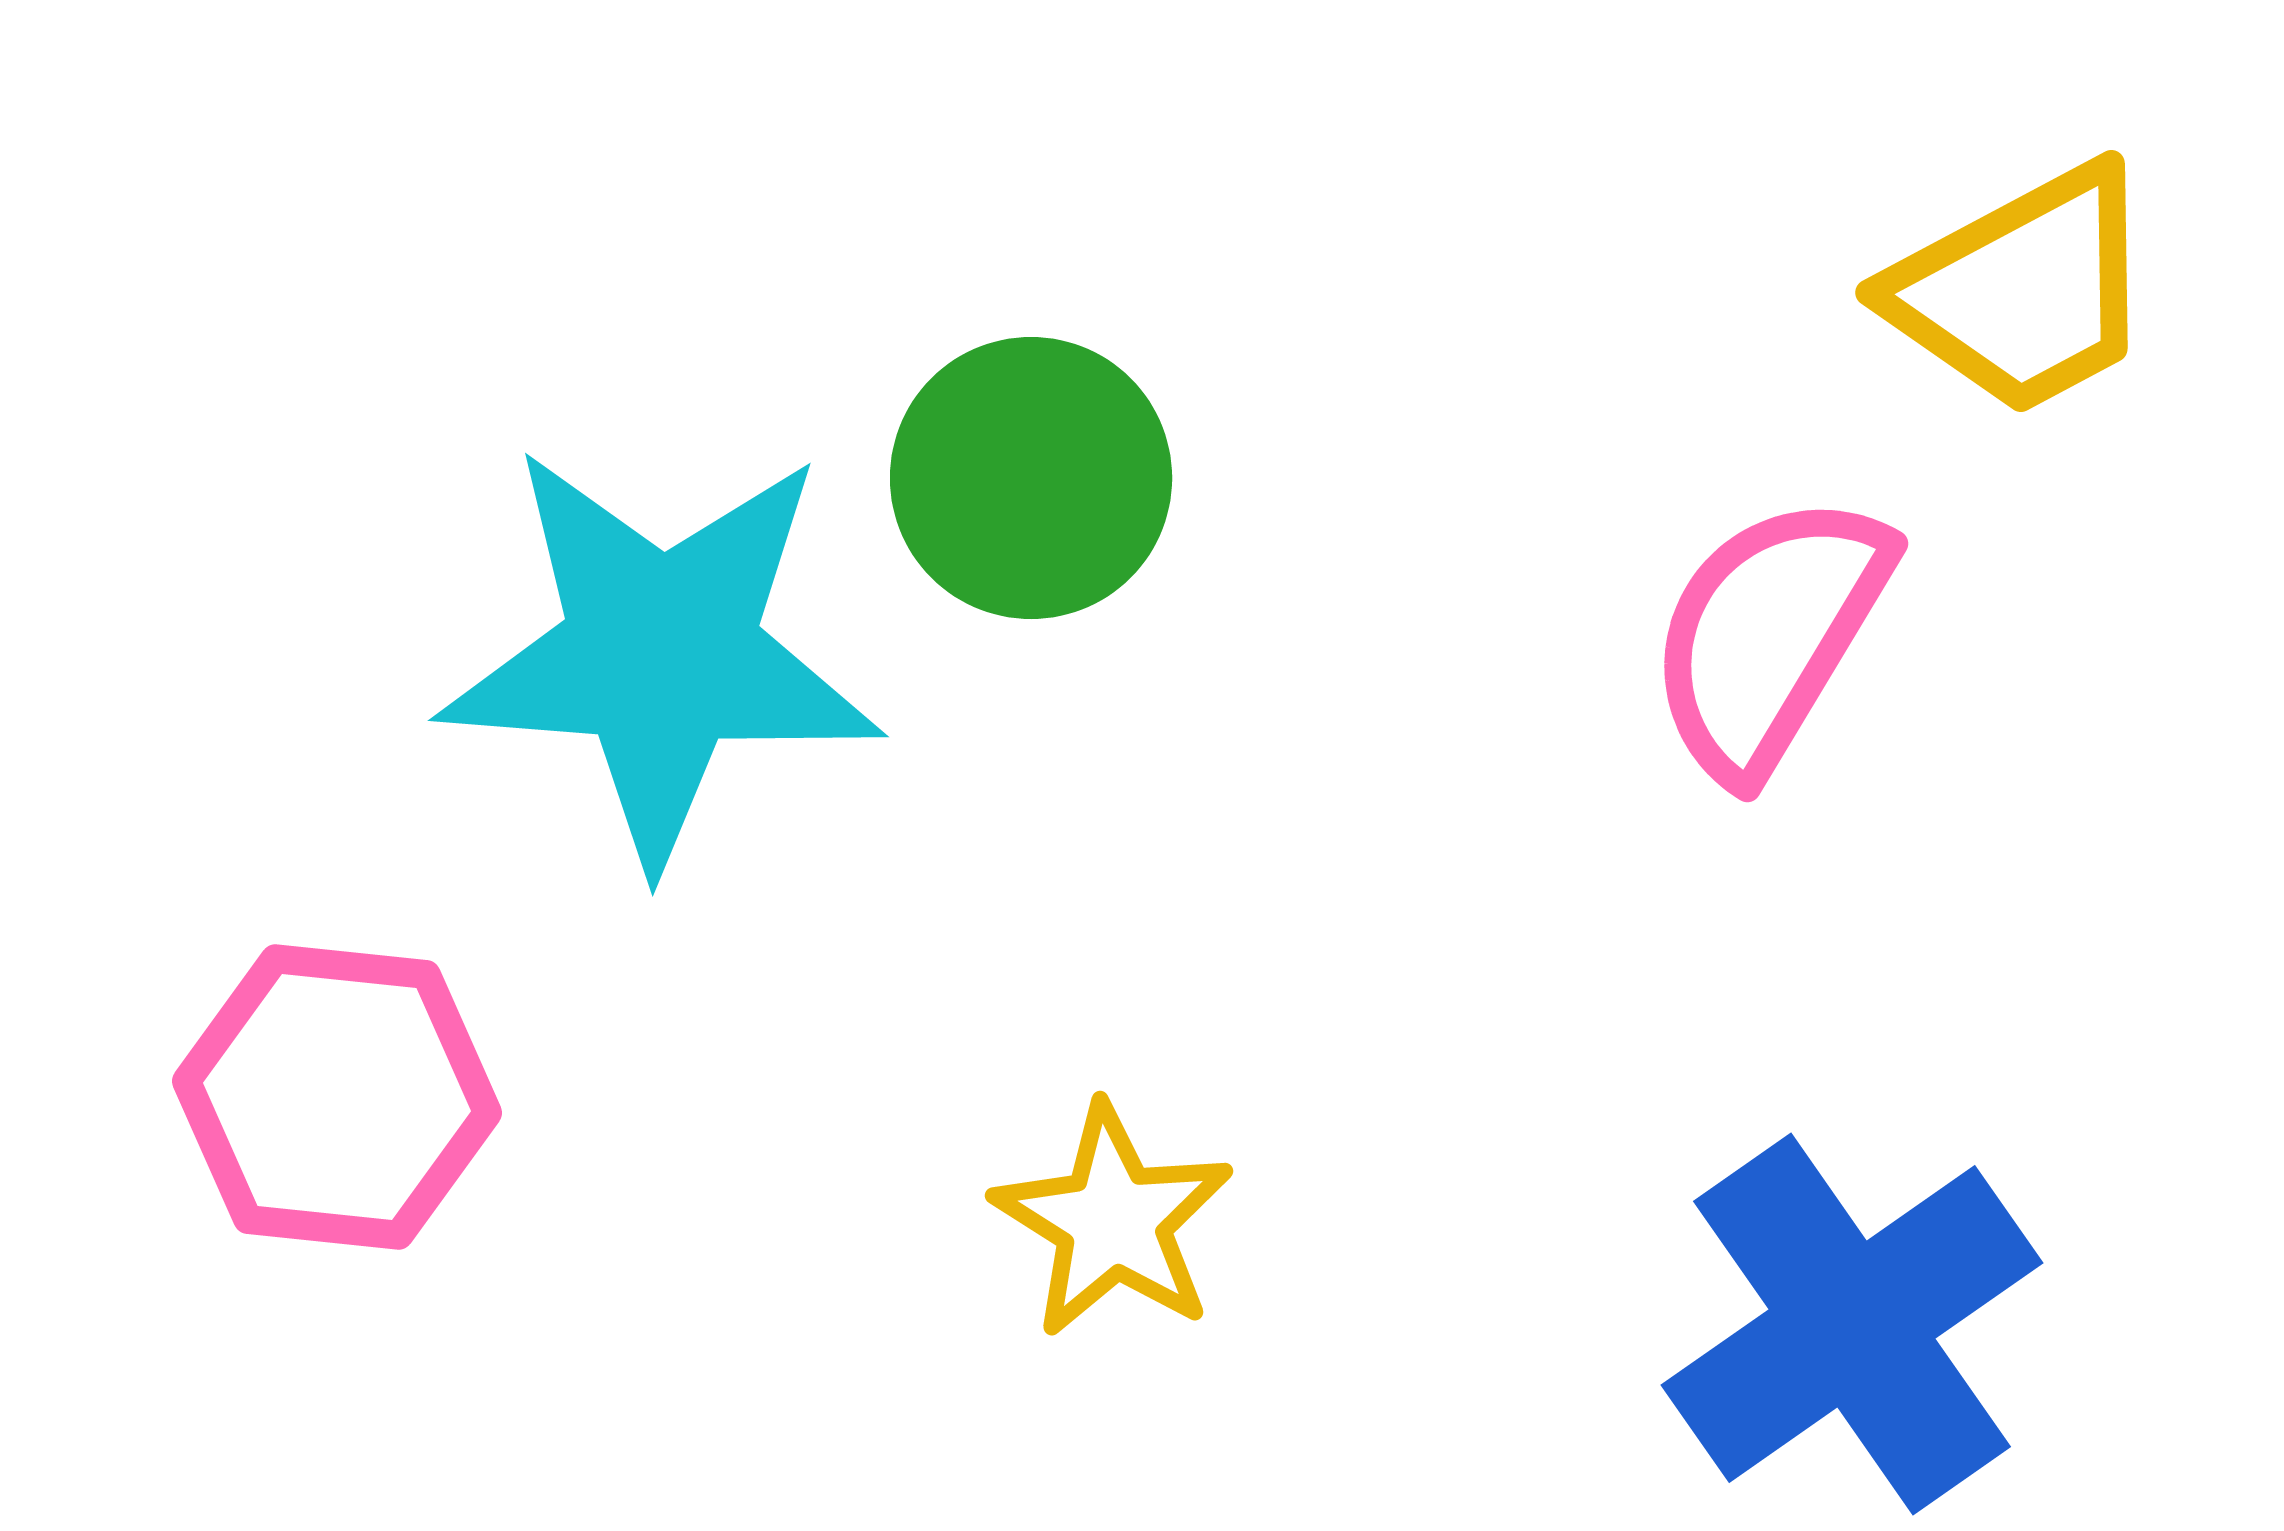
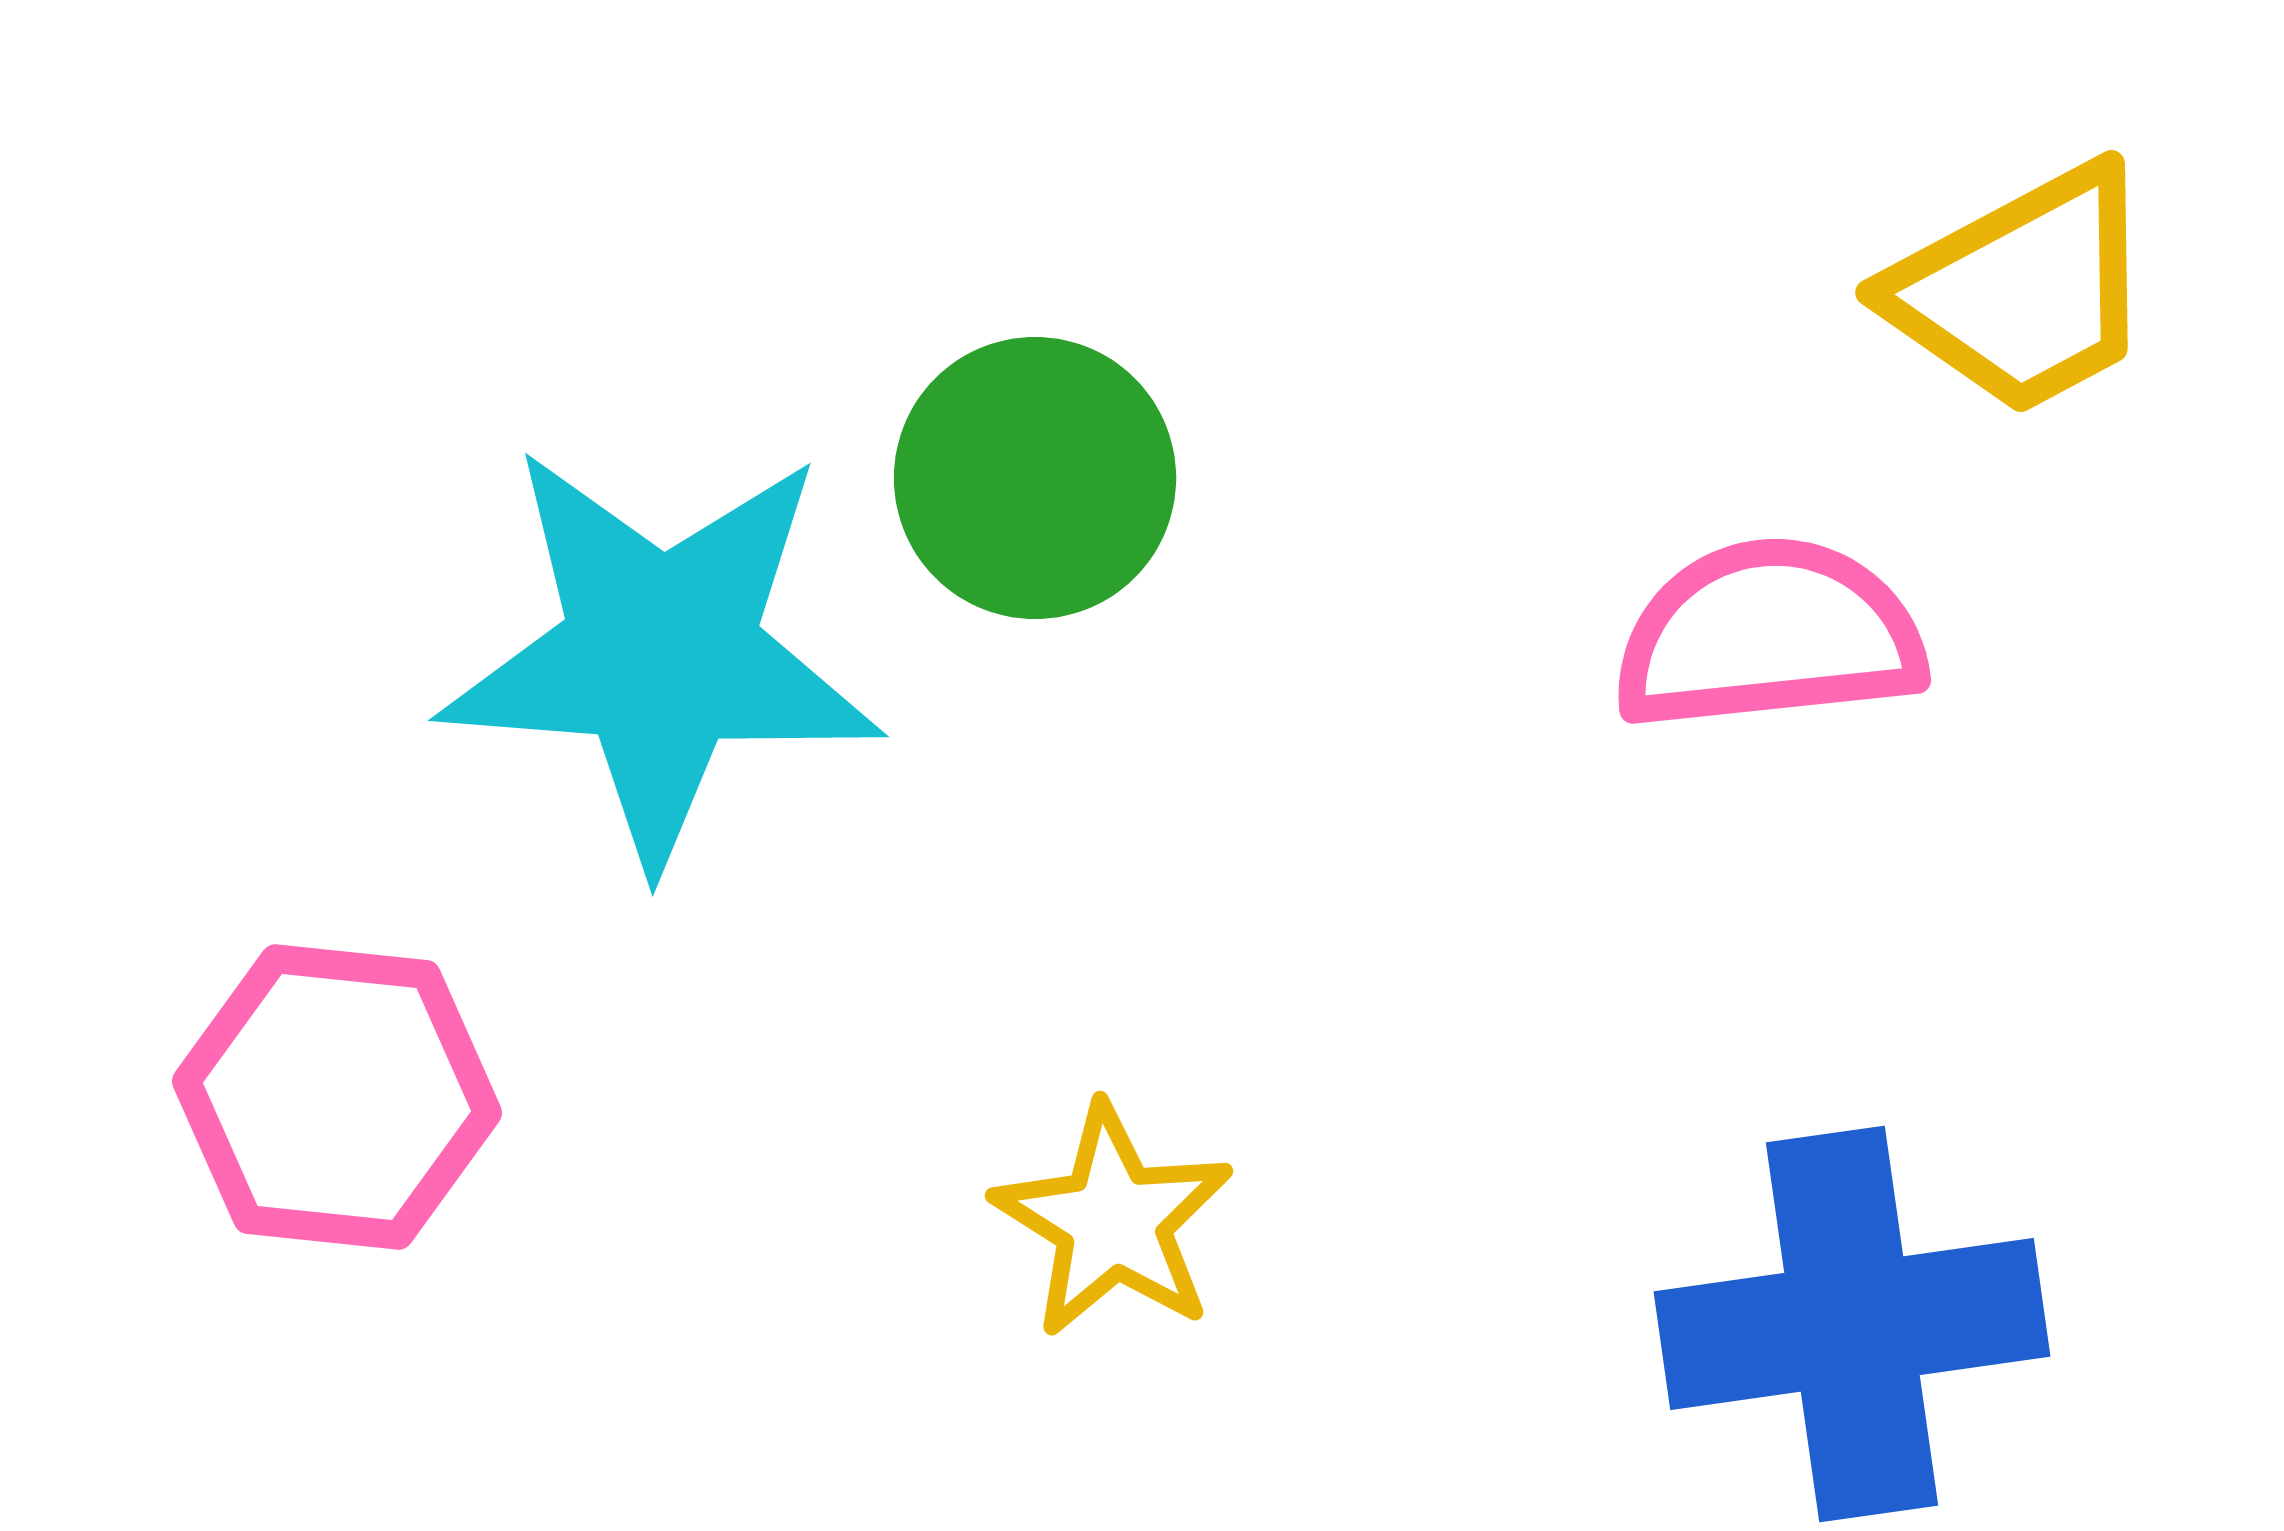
green circle: moved 4 px right
pink semicircle: rotated 53 degrees clockwise
blue cross: rotated 27 degrees clockwise
